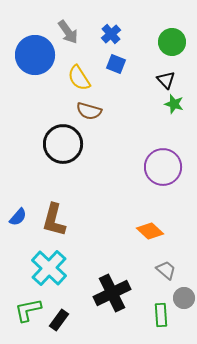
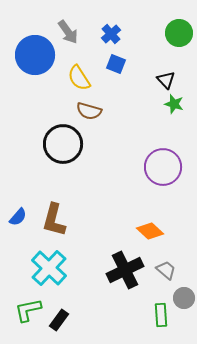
green circle: moved 7 px right, 9 px up
black cross: moved 13 px right, 23 px up
